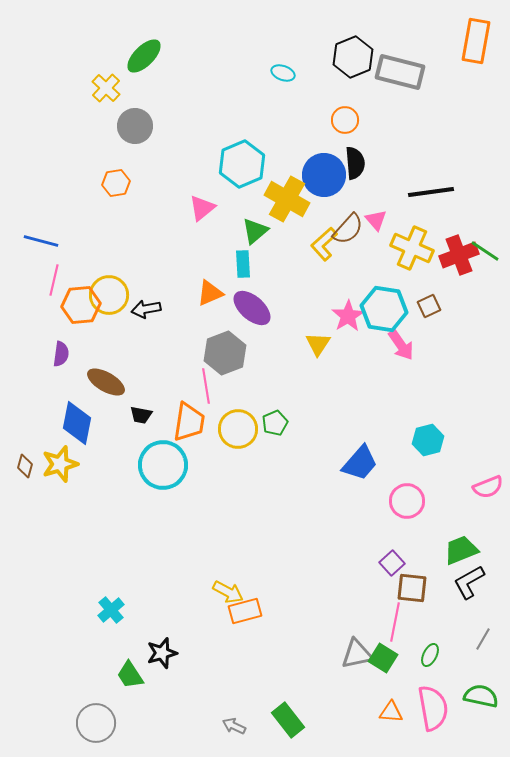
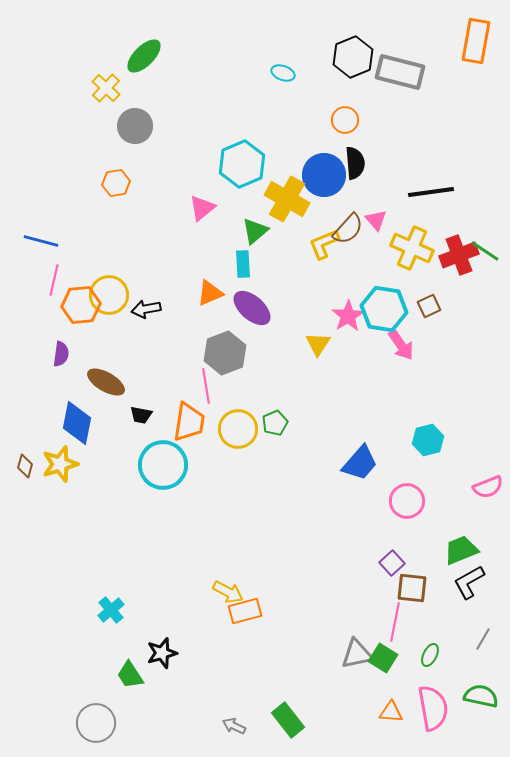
yellow L-shape at (324, 244): rotated 20 degrees clockwise
